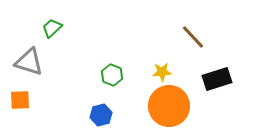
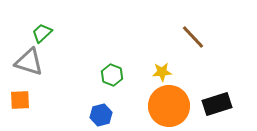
green trapezoid: moved 10 px left, 5 px down
black rectangle: moved 25 px down
